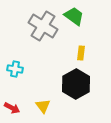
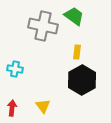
gray cross: rotated 20 degrees counterclockwise
yellow rectangle: moved 4 px left, 1 px up
black hexagon: moved 6 px right, 4 px up
red arrow: rotated 112 degrees counterclockwise
